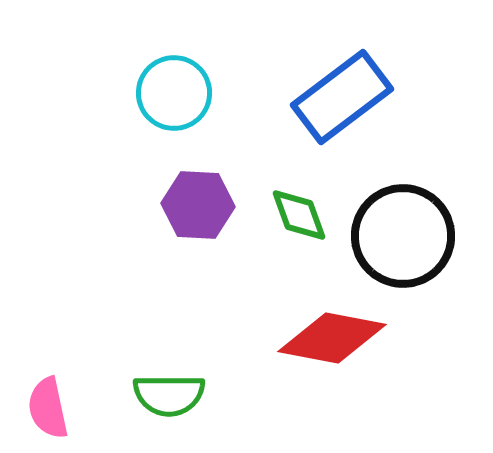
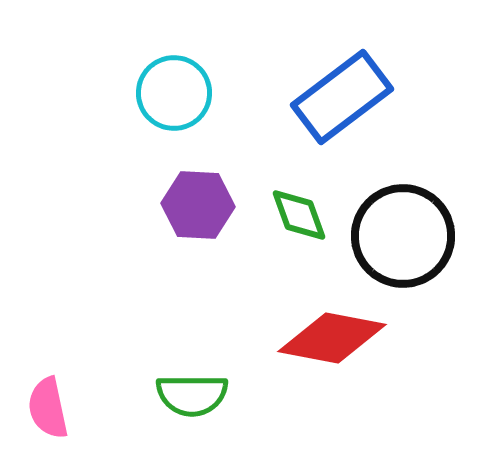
green semicircle: moved 23 px right
